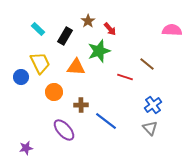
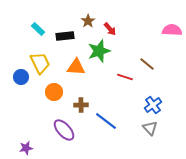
black rectangle: rotated 54 degrees clockwise
